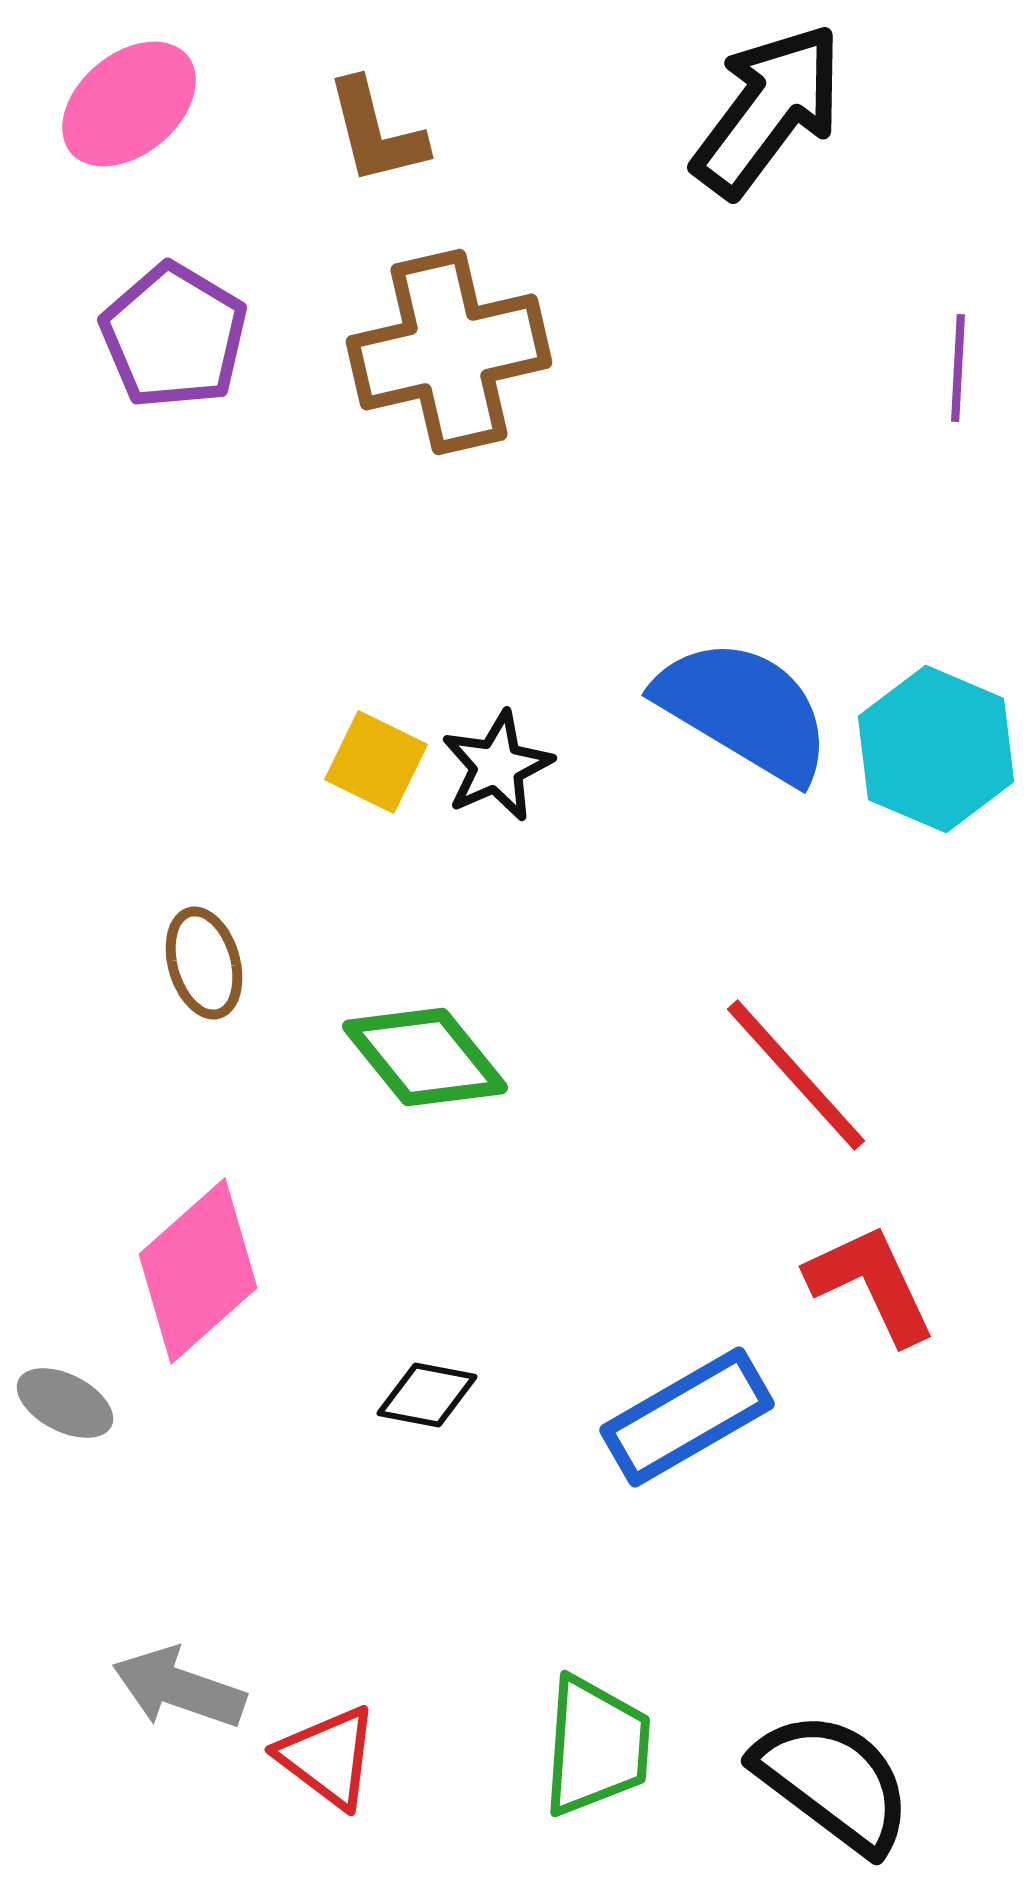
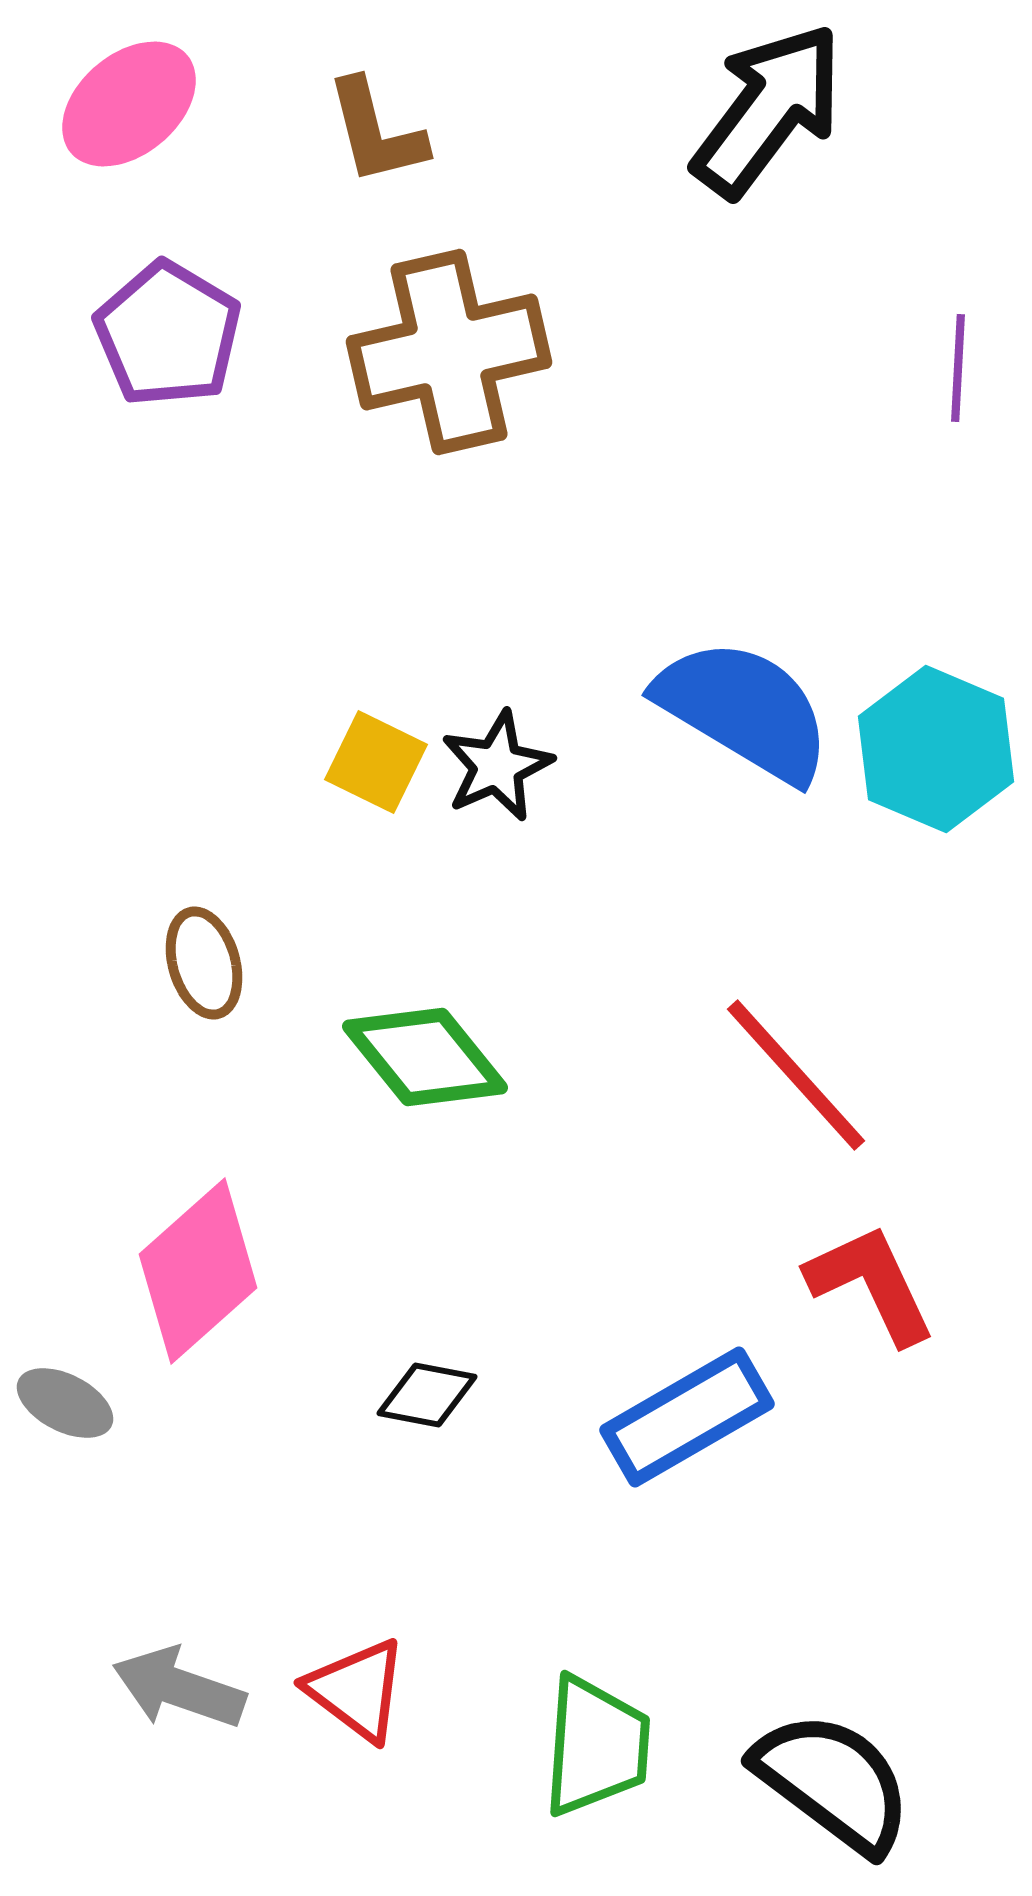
purple pentagon: moved 6 px left, 2 px up
red triangle: moved 29 px right, 67 px up
